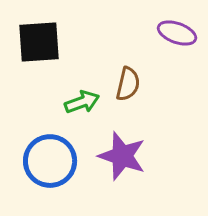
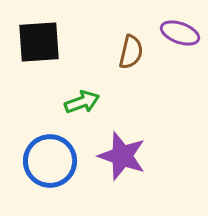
purple ellipse: moved 3 px right
brown semicircle: moved 3 px right, 32 px up
